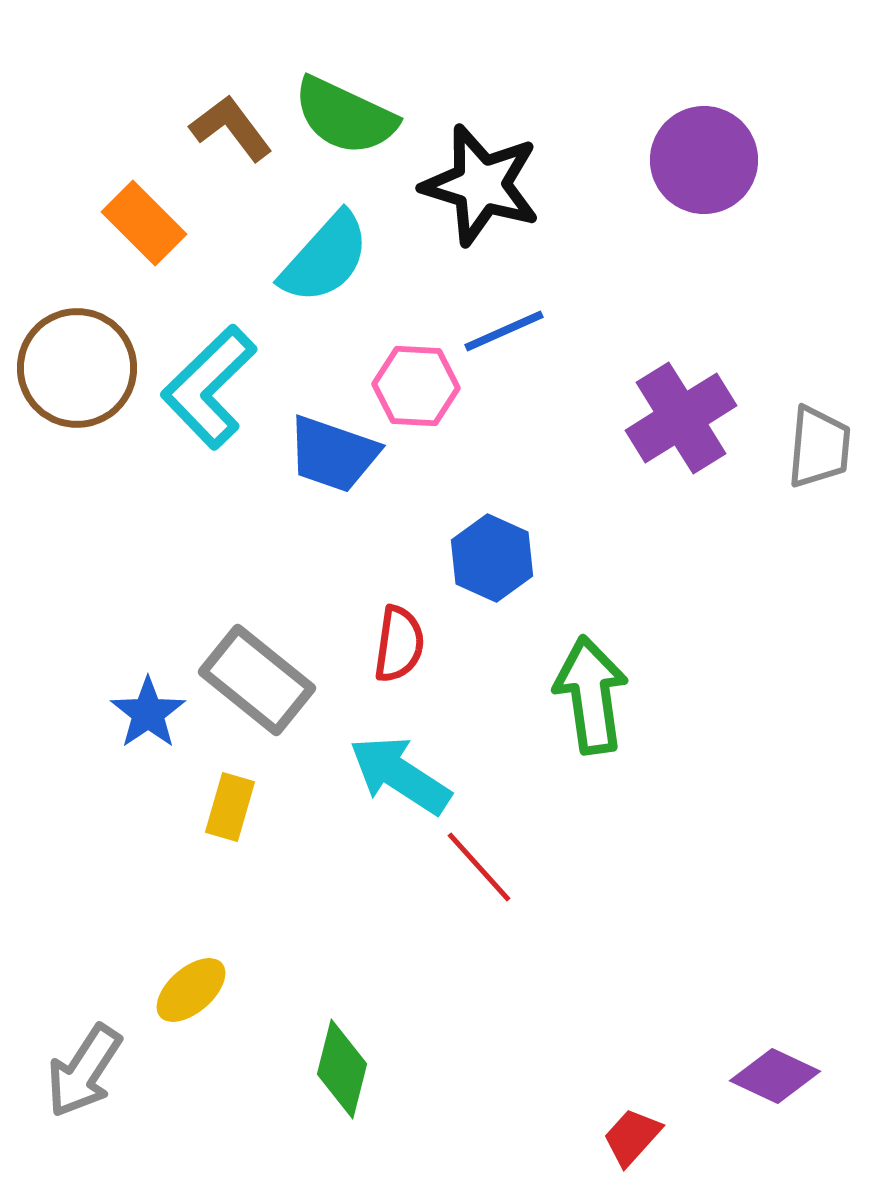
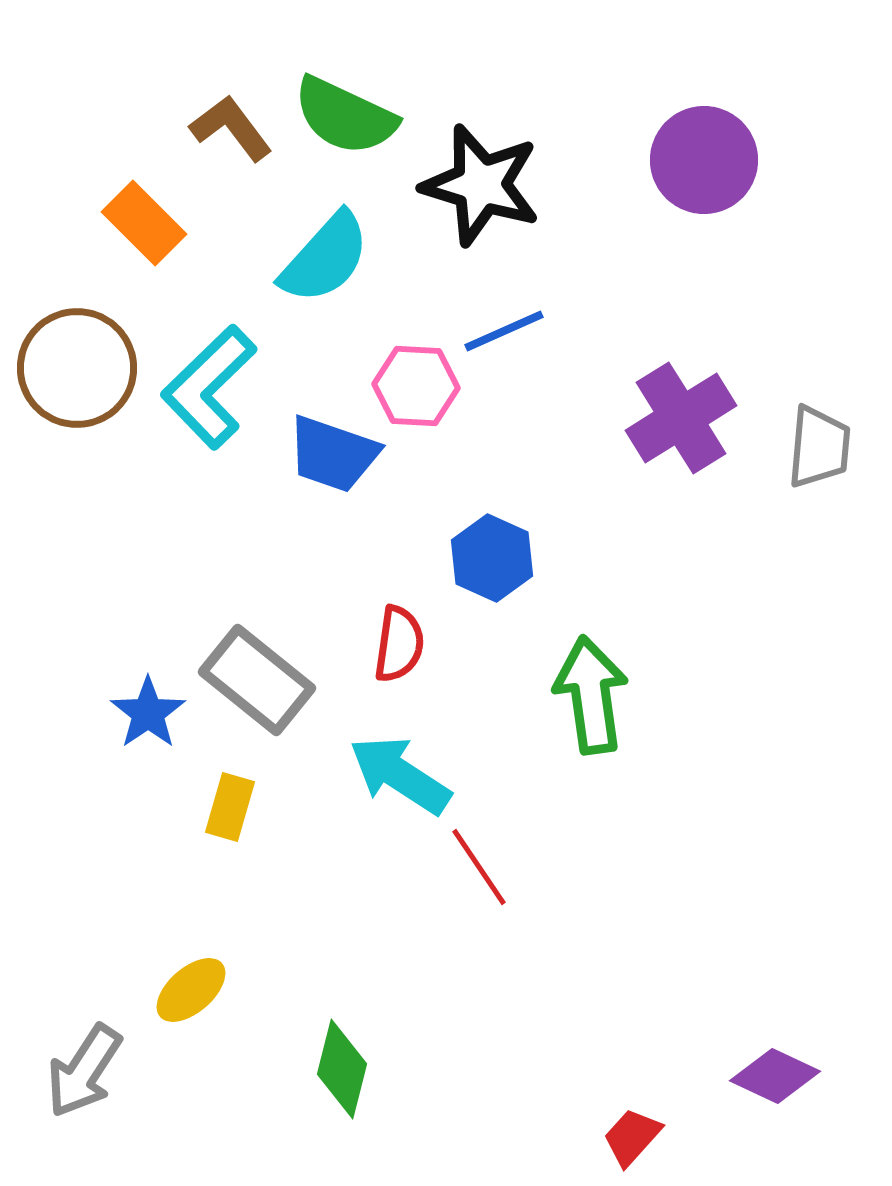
red line: rotated 8 degrees clockwise
